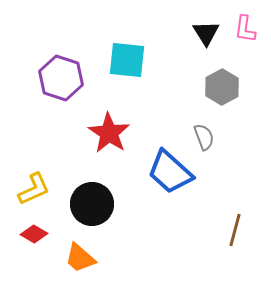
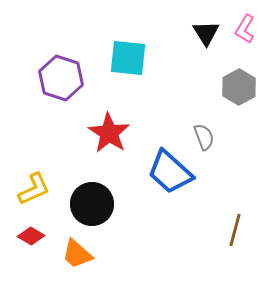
pink L-shape: rotated 24 degrees clockwise
cyan square: moved 1 px right, 2 px up
gray hexagon: moved 17 px right
red diamond: moved 3 px left, 2 px down
orange trapezoid: moved 3 px left, 4 px up
